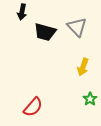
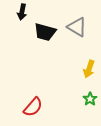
gray triangle: rotated 15 degrees counterclockwise
yellow arrow: moved 6 px right, 2 px down
